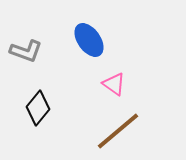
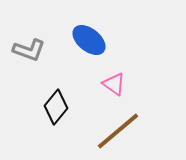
blue ellipse: rotated 16 degrees counterclockwise
gray L-shape: moved 3 px right, 1 px up
black diamond: moved 18 px right, 1 px up
